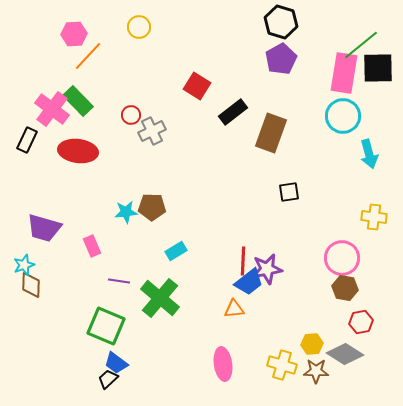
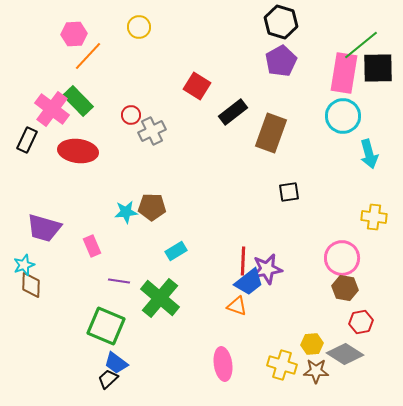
purple pentagon at (281, 59): moved 2 px down
orange triangle at (234, 309): moved 3 px right, 3 px up; rotated 25 degrees clockwise
